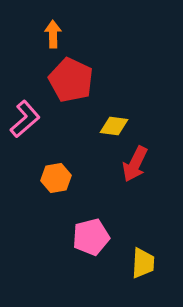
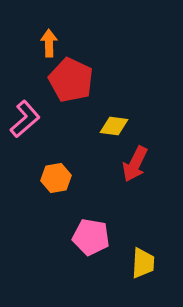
orange arrow: moved 4 px left, 9 px down
pink pentagon: rotated 24 degrees clockwise
